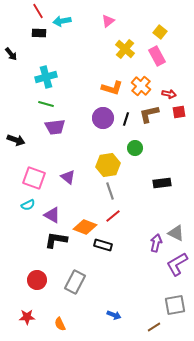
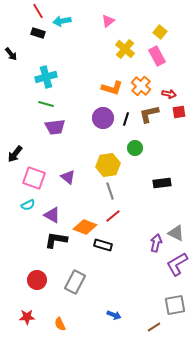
black rectangle at (39, 33): moved 1 px left; rotated 16 degrees clockwise
black arrow at (16, 140): moved 1 px left, 14 px down; rotated 108 degrees clockwise
